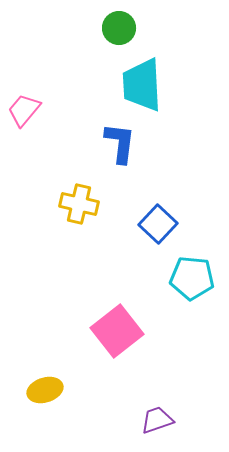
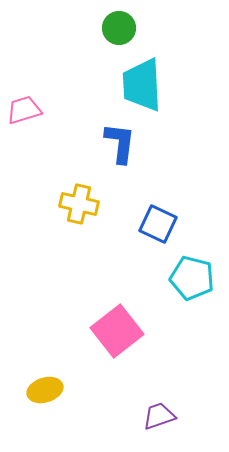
pink trapezoid: rotated 33 degrees clockwise
blue square: rotated 18 degrees counterclockwise
cyan pentagon: rotated 9 degrees clockwise
purple trapezoid: moved 2 px right, 4 px up
